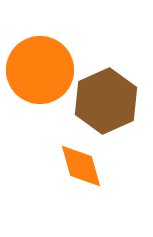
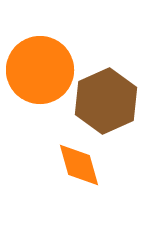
orange diamond: moved 2 px left, 1 px up
